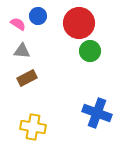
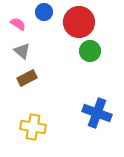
blue circle: moved 6 px right, 4 px up
red circle: moved 1 px up
gray triangle: rotated 36 degrees clockwise
